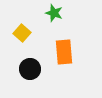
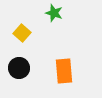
orange rectangle: moved 19 px down
black circle: moved 11 px left, 1 px up
